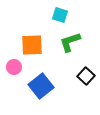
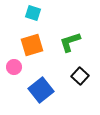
cyan square: moved 27 px left, 2 px up
orange square: rotated 15 degrees counterclockwise
black square: moved 6 px left
blue square: moved 4 px down
